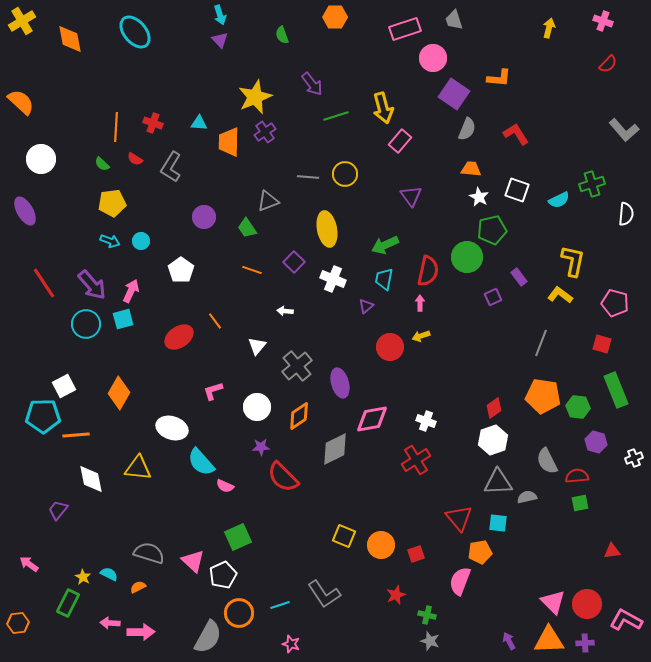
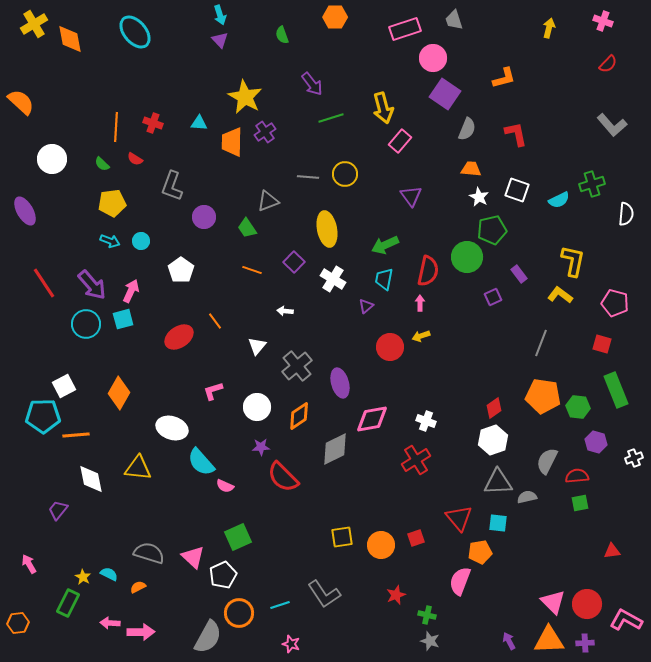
yellow cross at (22, 21): moved 12 px right, 3 px down
orange L-shape at (499, 78): moved 5 px right; rotated 20 degrees counterclockwise
purple square at (454, 94): moved 9 px left
yellow star at (255, 97): moved 10 px left; rotated 20 degrees counterclockwise
green line at (336, 116): moved 5 px left, 2 px down
gray L-shape at (624, 130): moved 12 px left, 5 px up
red L-shape at (516, 134): rotated 20 degrees clockwise
orange trapezoid at (229, 142): moved 3 px right
white circle at (41, 159): moved 11 px right
gray L-shape at (171, 167): moved 1 px right, 19 px down; rotated 12 degrees counterclockwise
purple rectangle at (519, 277): moved 3 px up
white cross at (333, 279): rotated 10 degrees clockwise
gray semicircle at (547, 461): rotated 52 degrees clockwise
yellow square at (344, 536): moved 2 px left, 1 px down; rotated 30 degrees counterclockwise
red square at (416, 554): moved 16 px up
pink triangle at (193, 561): moved 4 px up
pink arrow at (29, 564): rotated 24 degrees clockwise
